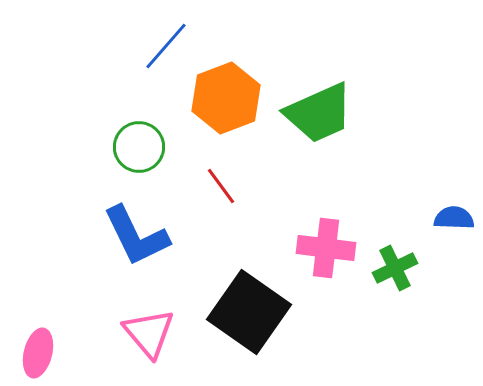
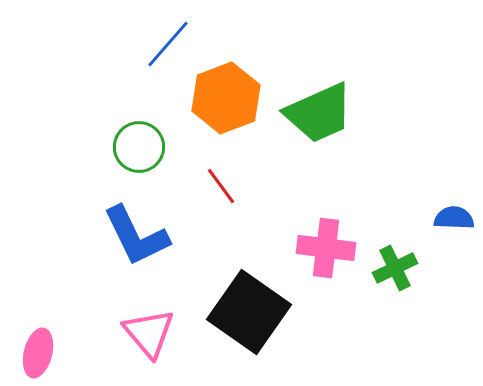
blue line: moved 2 px right, 2 px up
